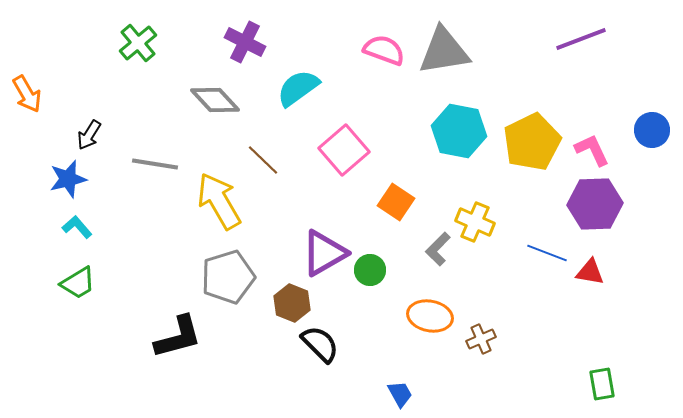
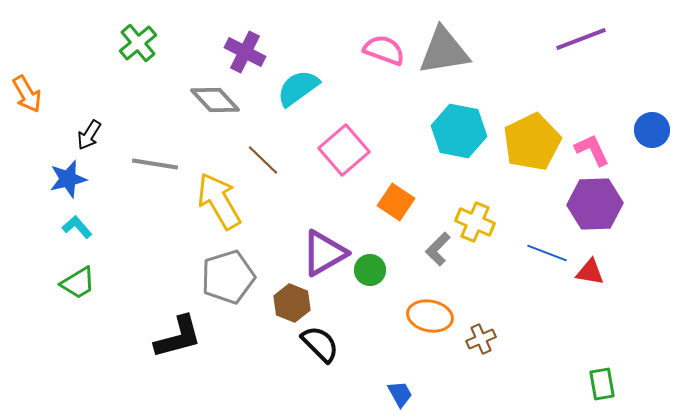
purple cross: moved 10 px down
